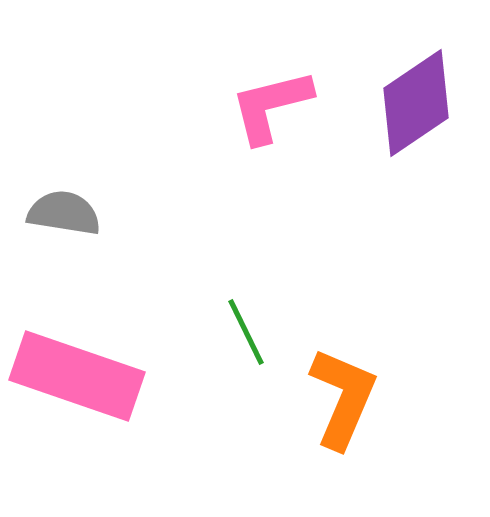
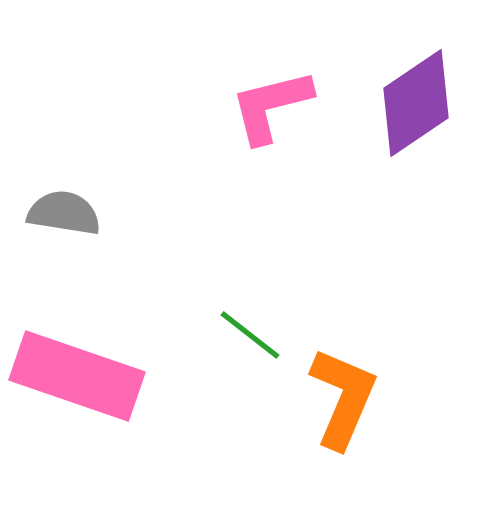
green line: moved 4 px right, 3 px down; rotated 26 degrees counterclockwise
